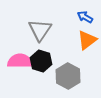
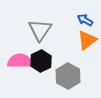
blue arrow: moved 3 px down
black hexagon: rotated 15 degrees clockwise
